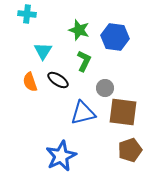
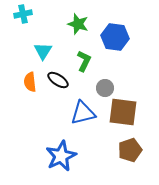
cyan cross: moved 4 px left; rotated 18 degrees counterclockwise
green star: moved 1 px left, 6 px up
orange semicircle: rotated 12 degrees clockwise
